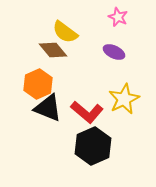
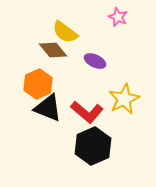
purple ellipse: moved 19 px left, 9 px down
